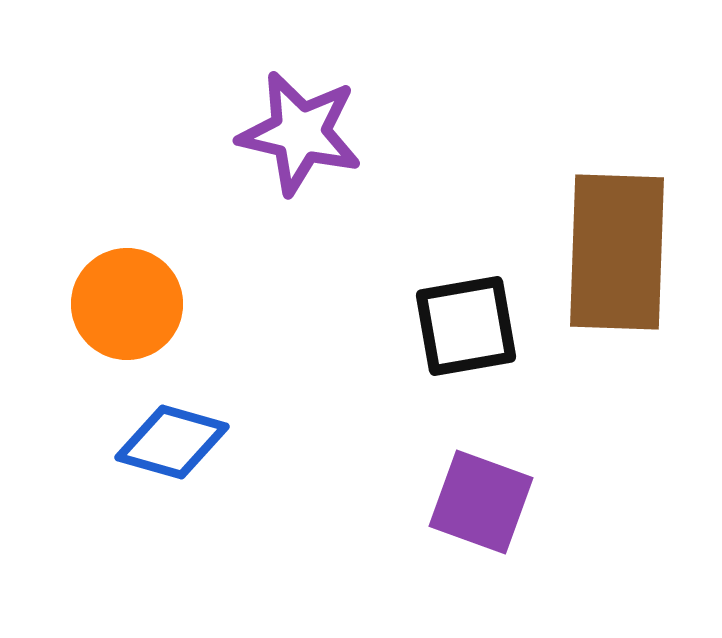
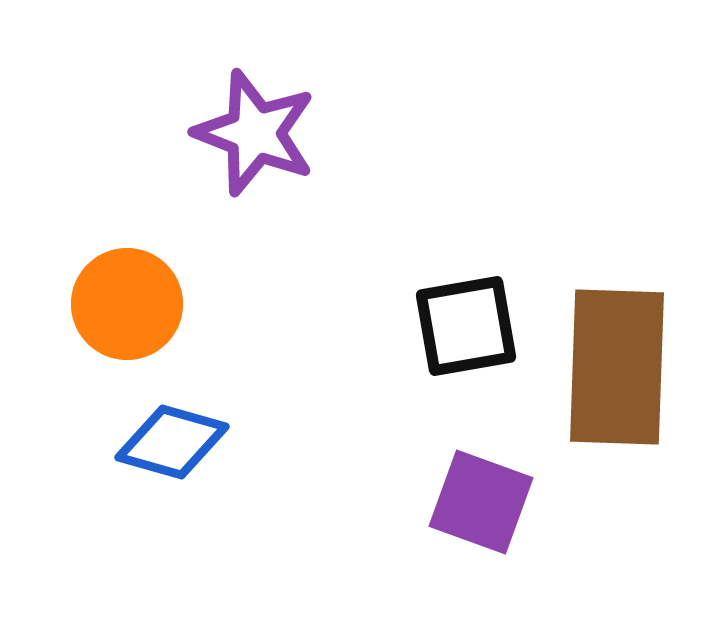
purple star: moved 45 px left; rotated 8 degrees clockwise
brown rectangle: moved 115 px down
